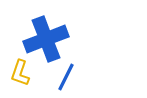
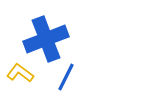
yellow L-shape: rotated 108 degrees clockwise
